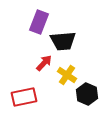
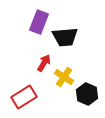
black trapezoid: moved 2 px right, 4 px up
red arrow: rotated 12 degrees counterclockwise
yellow cross: moved 3 px left, 2 px down
red rectangle: rotated 20 degrees counterclockwise
